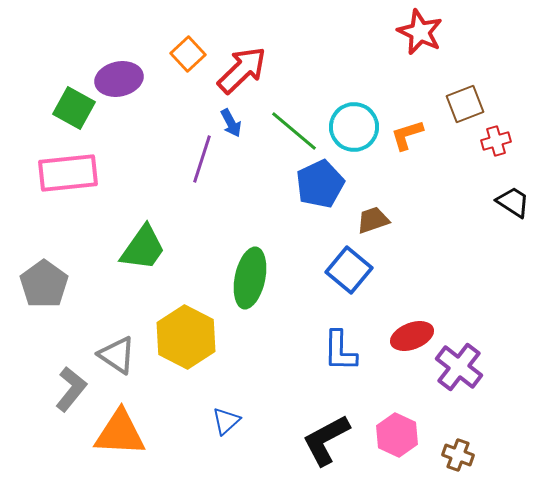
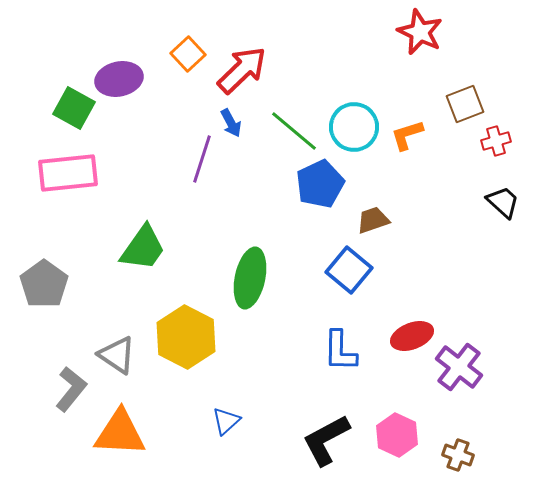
black trapezoid: moved 10 px left; rotated 9 degrees clockwise
